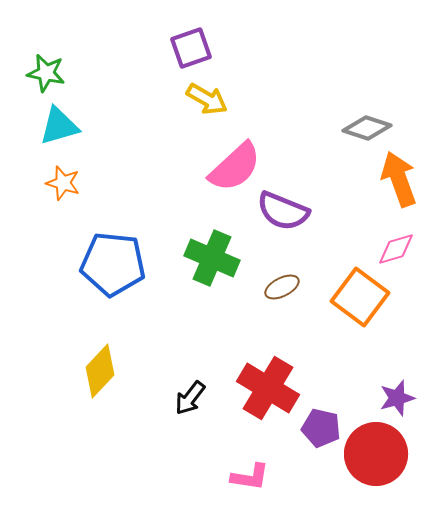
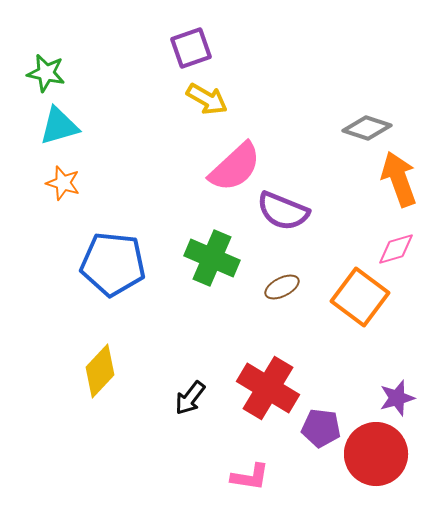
purple pentagon: rotated 6 degrees counterclockwise
